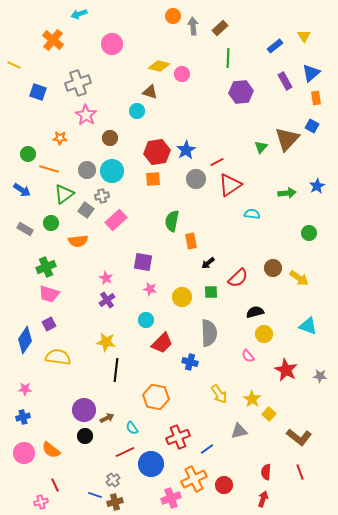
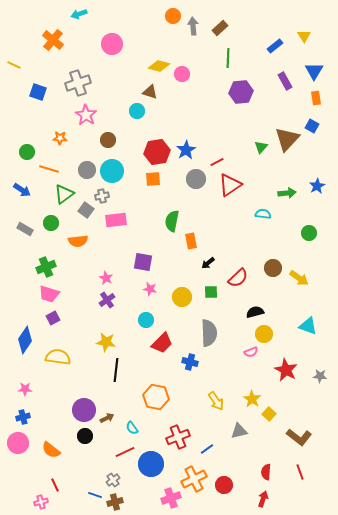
blue triangle at (311, 73): moved 3 px right, 2 px up; rotated 18 degrees counterclockwise
brown circle at (110, 138): moved 2 px left, 2 px down
green circle at (28, 154): moved 1 px left, 2 px up
cyan semicircle at (252, 214): moved 11 px right
pink rectangle at (116, 220): rotated 35 degrees clockwise
purple square at (49, 324): moved 4 px right, 6 px up
pink semicircle at (248, 356): moved 3 px right, 4 px up; rotated 72 degrees counterclockwise
yellow arrow at (219, 394): moved 3 px left, 7 px down
pink circle at (24, 453): moved 6 px left, 10 px up
